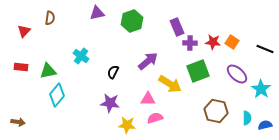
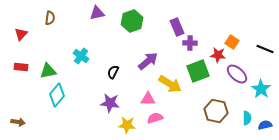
red triangle: moved 3 px left, 3 px down
red star: moved 5 px right, 13 px down
